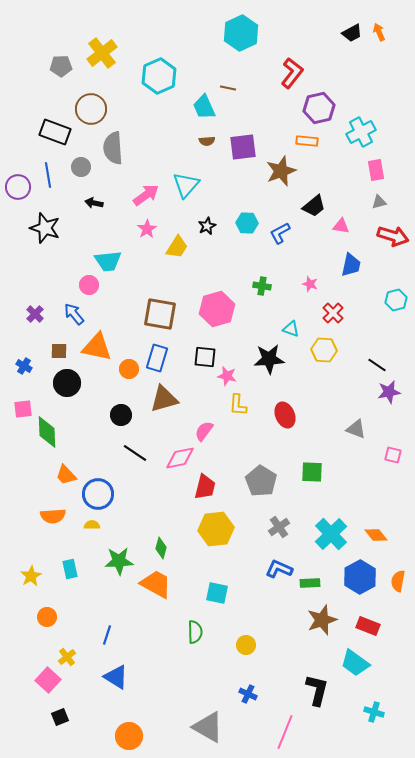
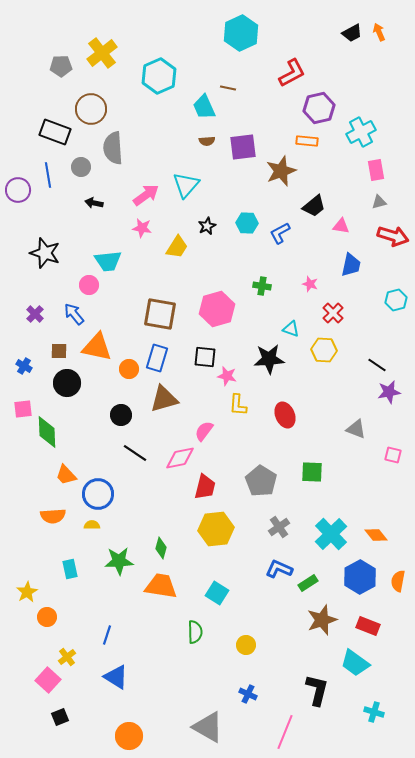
red L-shape at (292, 73): rotated 24 degrees clockwise
purple circle at (18, 187): moved 3 px down
black star at (45, 228): moved 25 px down
pink star at (147, 229): moved 5 px left, 1 px up; rotated 30 degrees counterclockwise
yellow star at (31, 576): moved 4 px left, 16 px down
green rectangle at (310, 583): moved 2 px left; rotated 30 degrees counterclockwise
orange trapezoid at (156, 584): moved 5 px right, 2 px down; rotated 20 degrees counterclockwise
cyan square at (217, 593): rotated 20 degrees clockwise
